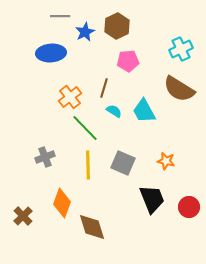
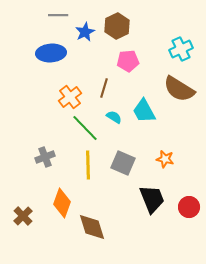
gray line: moved 2 px left, 1 px up
cyan semicircle: moved 6 px down
orange star: moved 1 px left, 2 px up
